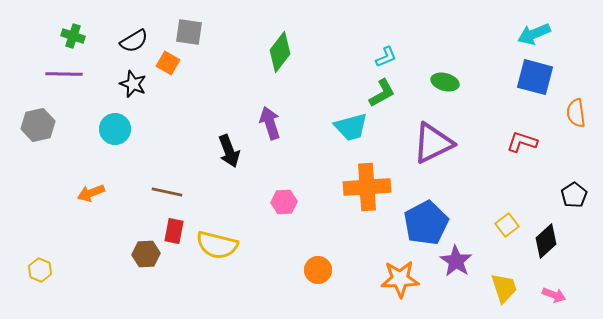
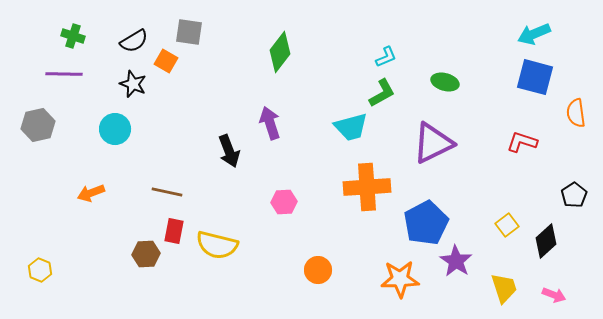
orange square: moved 2 px left, 2 px up
